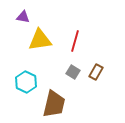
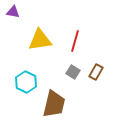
purple triangle: moved 10 px left, 5 px up
